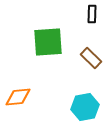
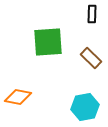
orange diamond: rotated 16 degrees clockwise
